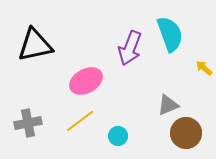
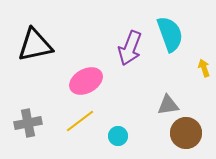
yellow arrow: rotated 30 degrees clockwise
gray triangle: rotated 15 degrees clockwise
